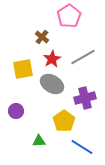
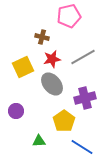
pink pentagon: rotated 20 degrees clockwise
brown cross: rotated 24 degrees counterclockwise
red star: rotated 18 degrees clockwise
yellow square: moved 2 px up; rotated 15 degrees counterclockwise
gray ellipse: rotated 20 degrees clockwise
